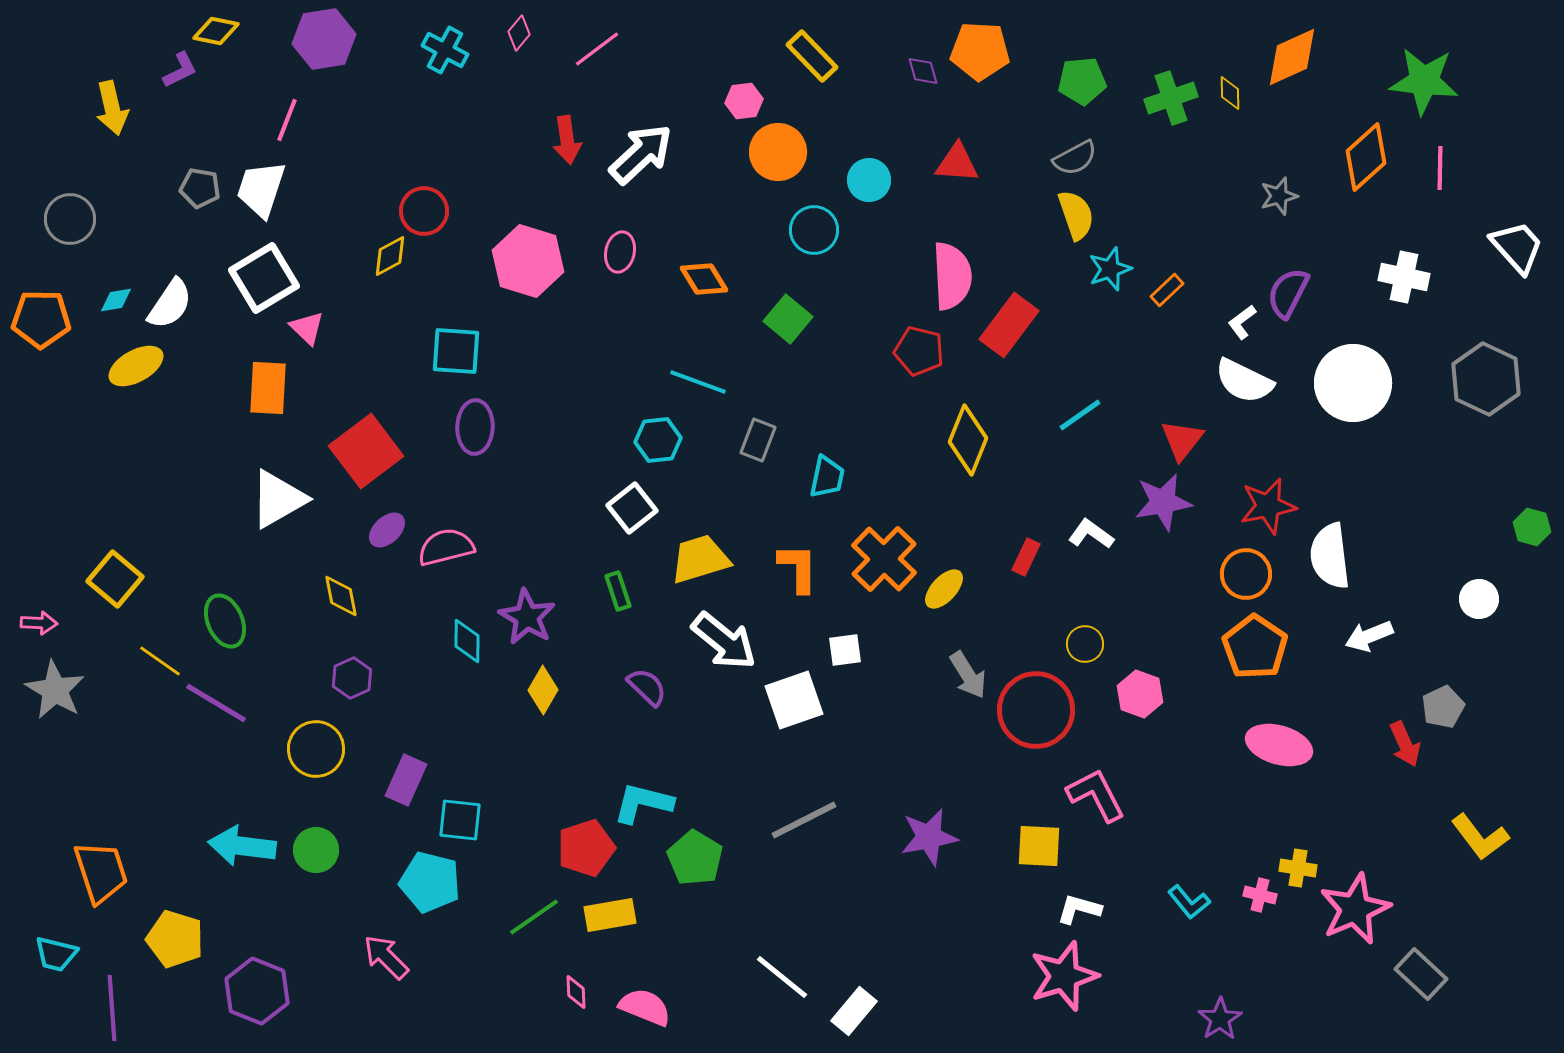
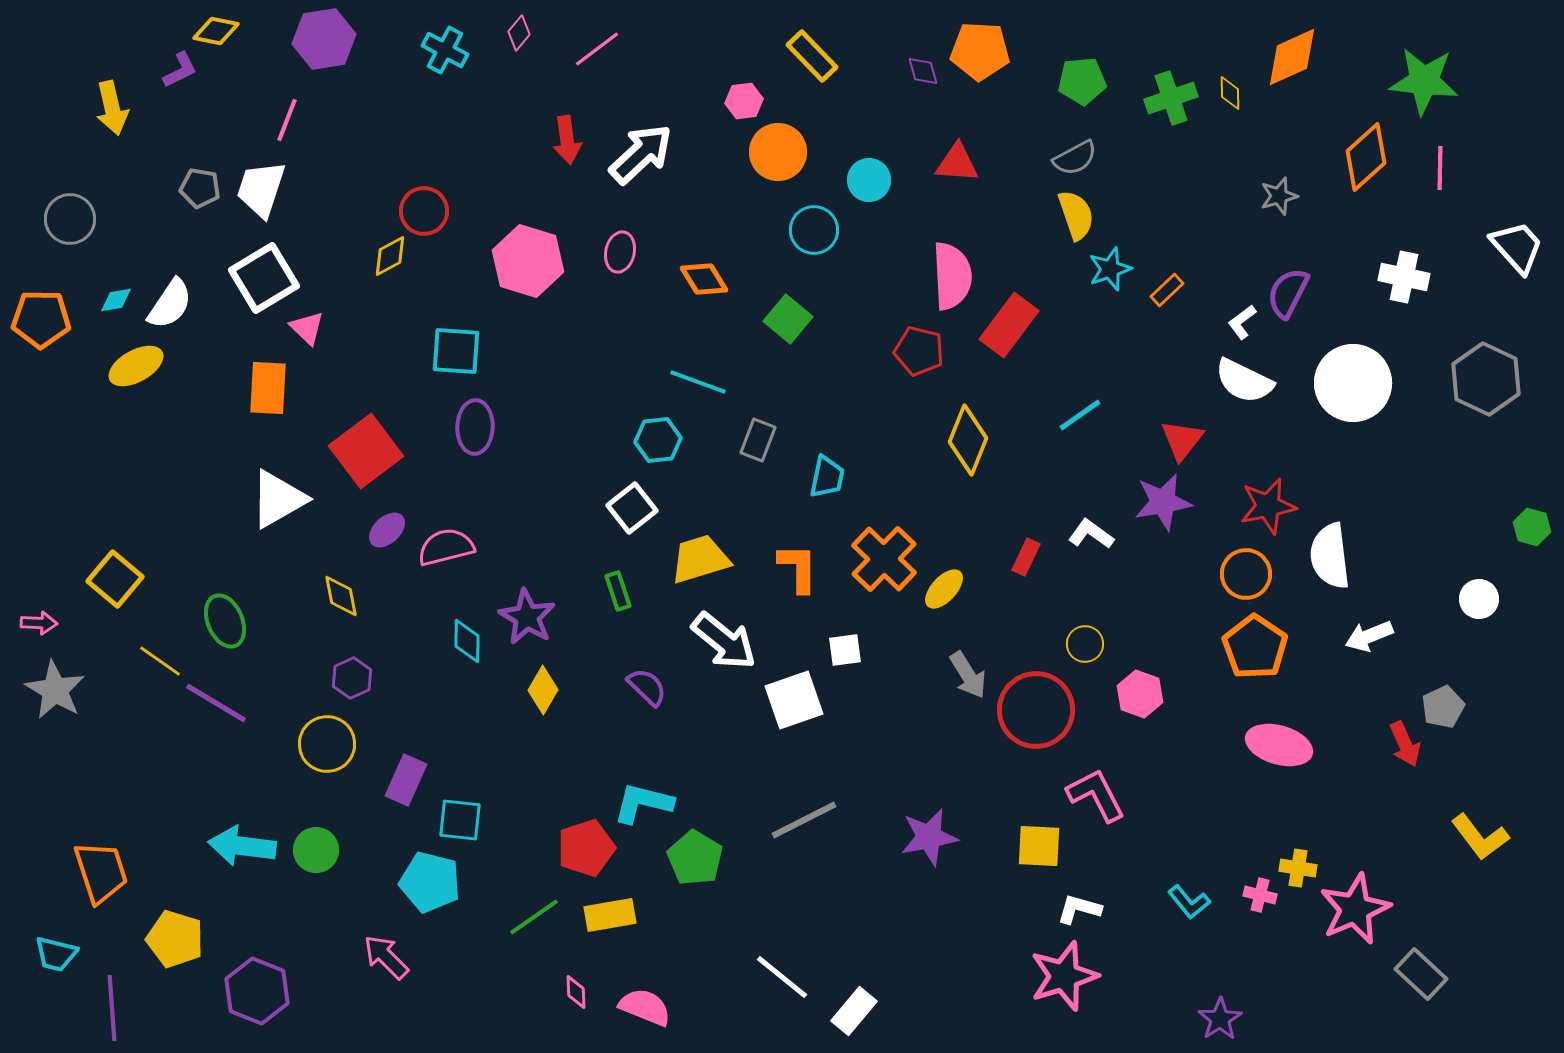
yellow circle at (316, 749): moved 11 px right, 5 px up
